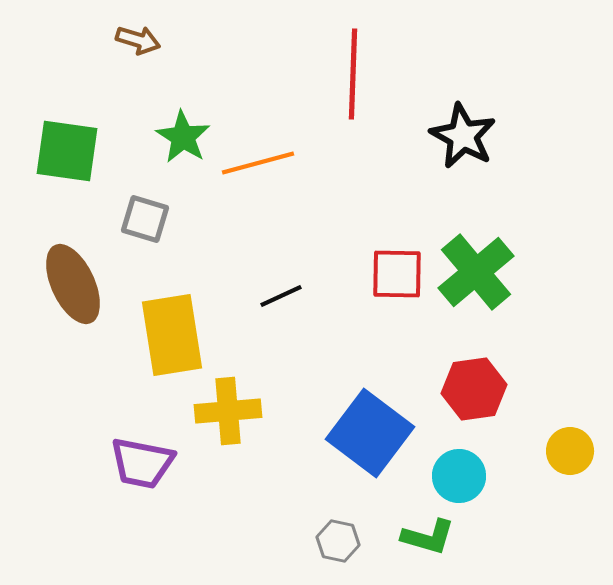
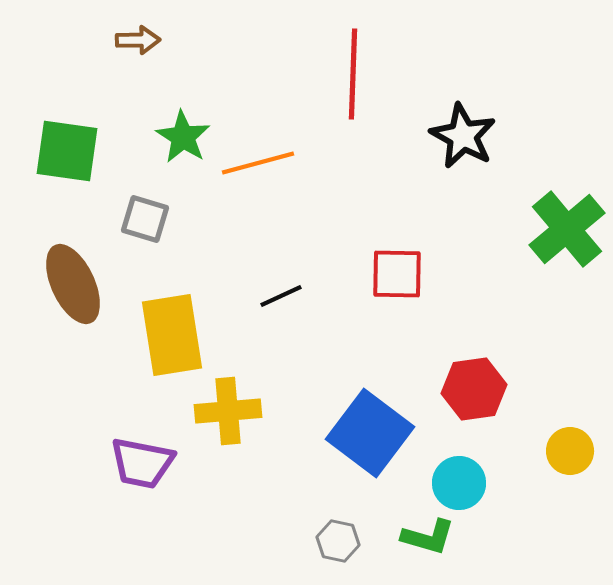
brown arrow: rotated 18 degrees counterclockwise
green cross: moved 91 px right, 43 px up
cyan circle: moved 7 px down
